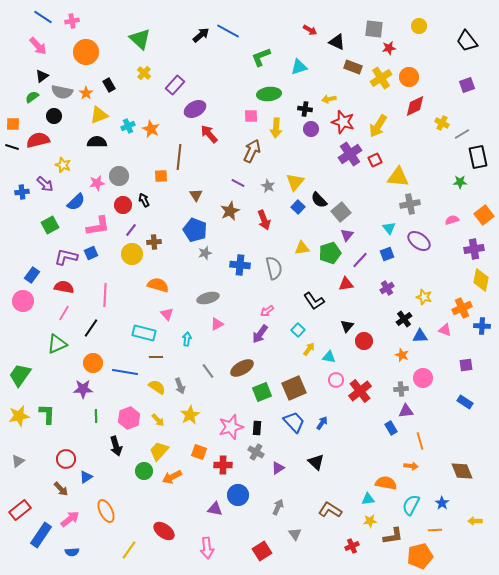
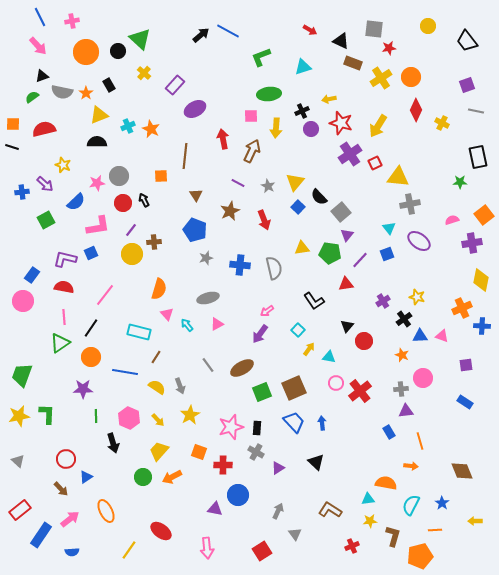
blue line at (43, 17): moved 3 px left; rotated 30 degrees clockwise
yellow circle at (419, 26): moved 9 px right
black triangle at (337, 42): moved 4 px right, 1 px up
cyan triangle at (299, 67): moved 4 px right
brown rectangle at (353, 67): moved 4 px up
black triangle at (42, 76): rotated 16 degrees clockwise
orange circle at (409, 77): moved 2 px right
red diamond at (415, 106): moved 1 px right, 4 px down; rotated 40 degrees counterclockwise
black cross at (305, 109): moved 3 px left, 2 px down; rotated 32 degrees counterclockwise
black circle at (54, 116): moved 64 px right, 65 px up
red star at (343, 122): moved 2 px left, 1 px down
red arrow at (209, 134): moved 14 px right, 5 px down; rotated 30 degrees clockwise
gray line at (462, 134): moved 14 px right, 23 px up; rotated 42 degrees clockwise
red semicircle at (38, 140): moved 6 px right, 11 px up
brown line at (179, 157): moved 6 px right, 1 px up
red square at (375, 160): moved 3 px down
black semicircle at (319, 200): moved 3 px up
red circle at (123, 205): moved 2 px up
green square at (50, 225): moved 4 px left, 5 px up
purple cross at (474, 249): moved 2 px left, 6 px up
gray star at (205, 253): moved 1 px right, 5 px down
green pentagon at (330, 253): rotated 25 degrees clockwise
purple L-shape at (66, 257): moved 1 px left, 2 px down
orange semicircle at (158, 285): moved 1 px right, 4 px down; rotated 90 degrees clockwise
purple cross at (387, 288): moved 4 px left, 13 px down
pink line at (105, 295): rotated 35 degrees clockwise
yellow star at (424, 297): moved 7 px left
pink line at (64, 313): moved 4 px down; rotated 35 degrees counterclockwise
pink triangle at (445, 330): moved 3 px left, 6 px down
cyan rectangle at (144, 333): moved 5 px left, 1 px up
cyan arrow at (187, 339): moved 14 px up; rotated 48 degrees counterclockwise
green triangle at (57, 344): moved 3 px right, 1 px up; rotated 10 degrees counterclockwise
brown line at (156, 357): rotated 56 degrees counterclockwise
orange circle at (93, 363): moved 2 px left, 6 px up
gray line at (208, 371): moved 6 px up
green trapezoid at (20, 375): moved 2 px right; rotated 15 degrees counterclockwise
pink circle at (336, 380): moved 3 px down
pink hexagon at (129, 418): rotated 15 degrees counterclockwise
blue arrow at (322, 423): rotated 40 degrees counterclockwise
blue rectangle at (391, 428): moved 2 px left, 4 px down
black arrow at (116, 446): moved 3 px left, 3 px up
gray triangle at (18, 461): rotated 40 degrees counterclockwise
green circle at (144, 471): moved 1 px left, 6 px down
gray arrow at (278, 507): moved 4 px down
red ellipse at (164, 531): moved 3 px left
brown L-shape at (393, 536): rotated 65 degrees counterclockwise
